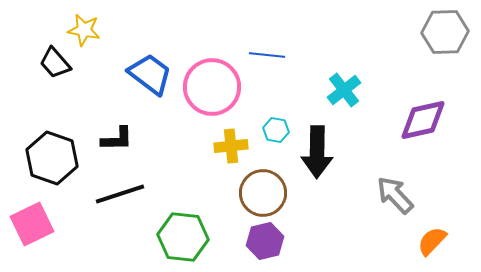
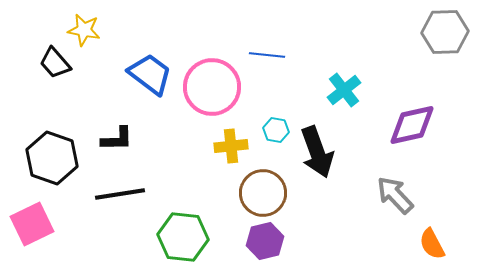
purple diamond: moved 11 px left, 5 px down
black arrow: rotated 21 degrees counterclockwise
black line: rotated 9 degrees clockwise
orange semicircle: moved 3 px down; rotated 72 degrees counterclockwise
